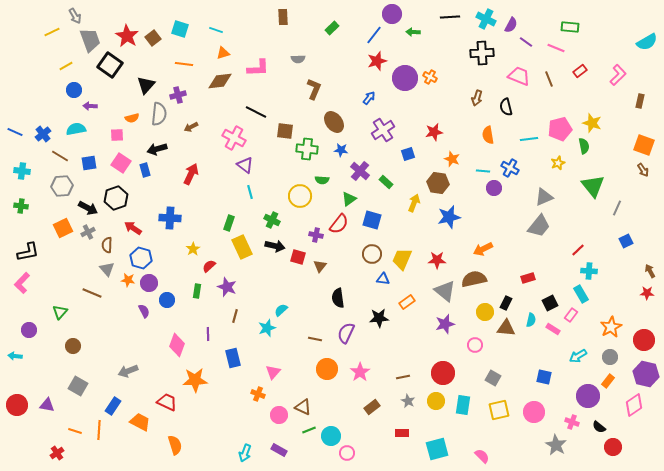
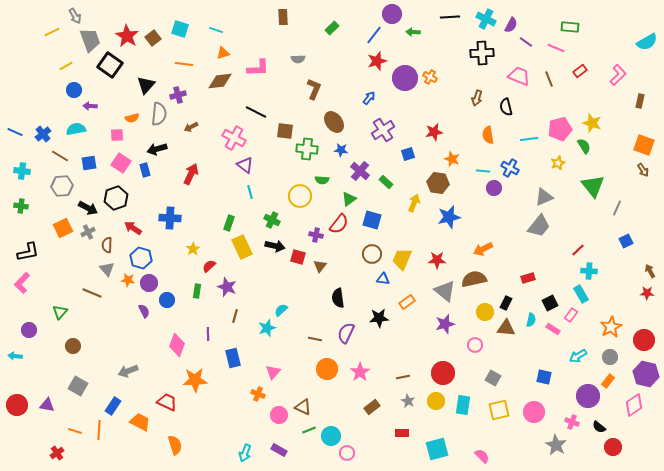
green semicircle at (584, 146): rotated 21 degrees counterclockwise
